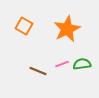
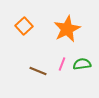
orange square: rotated 18 degrees clockwise
pink line: rotated 48 degrees counterclockwise
